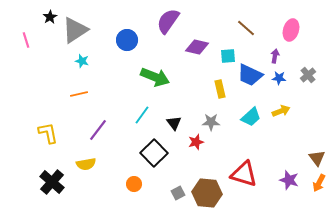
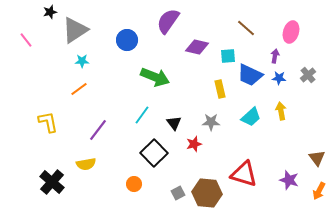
black star: moved 5 px up; rotated 16 degrees clockwise
pink ellipse: moved 2 px down
pink line: rotated 21 degrees counterclockwise
cyan star: rotated 16 degrees counterclockwise
orange line: moved 5 px up; rotated 24 degrees counterclockwise
yellow arrow: rotated 78 degrees counterclockwise
yellow L-shape: moved 11 px up
red star: moved 2 px left, 2 px down
orange arrow: moved 8 px down
